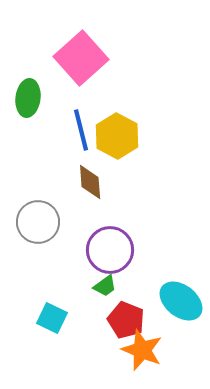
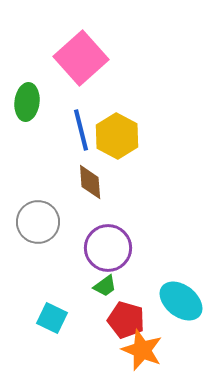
green ellipse: moved 1 px left, 4 px down
purple circle: moved 2 px left, 2 px up
red pentagon: rotated 6 degrees counterclockwise
